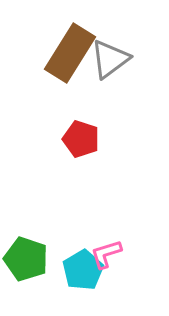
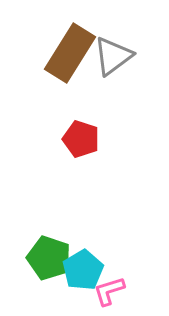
gray triangle: moved 3 px right, 3 px up
pink L-shape: moved 3 px right, 37 px down
green pentagon: moved 23 px right, 1 px up
